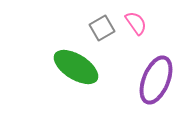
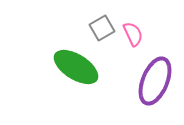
pink semicircle: moved 3 px left, 11 px down; rotated 10 degrees clockwise
purple ellipse: moved 1 px left, 1 px down
